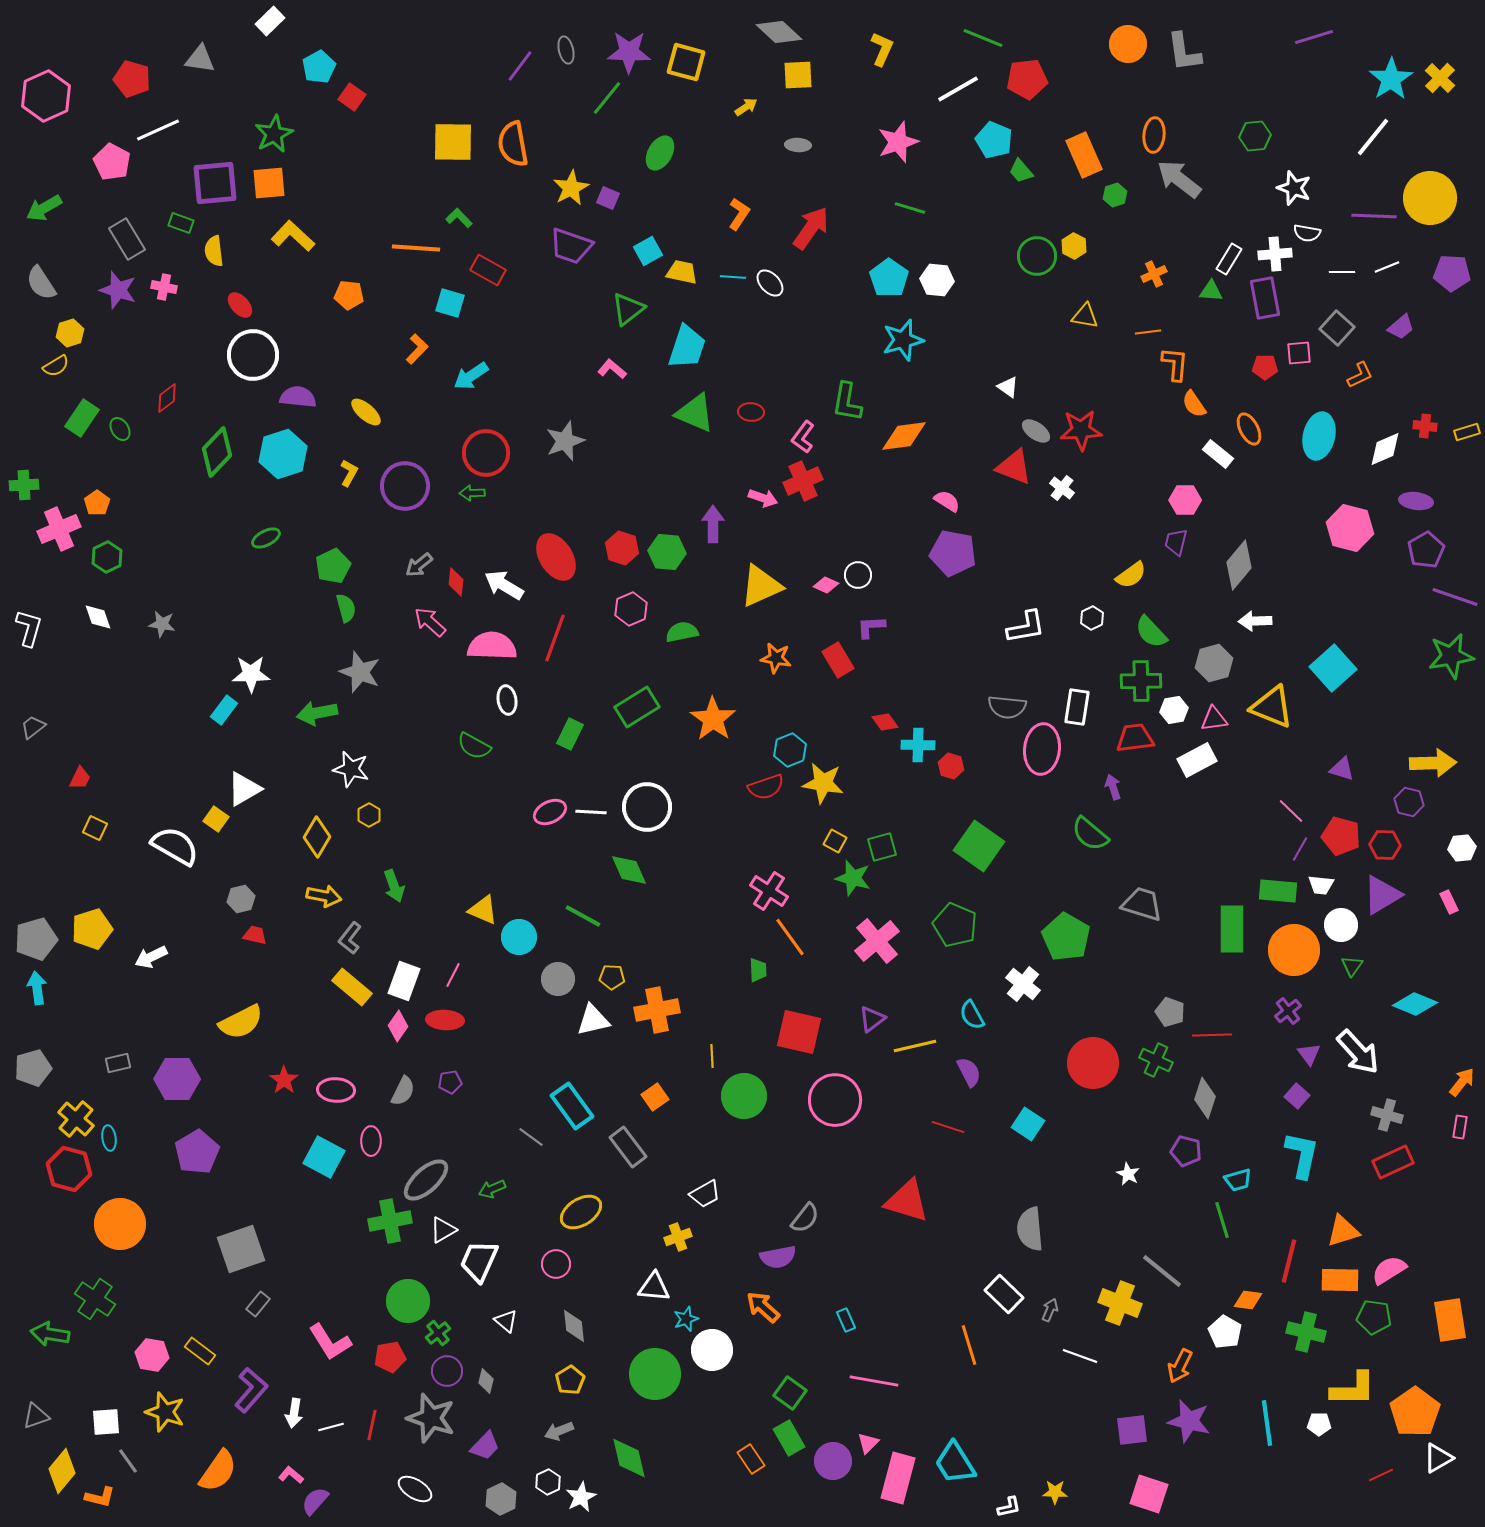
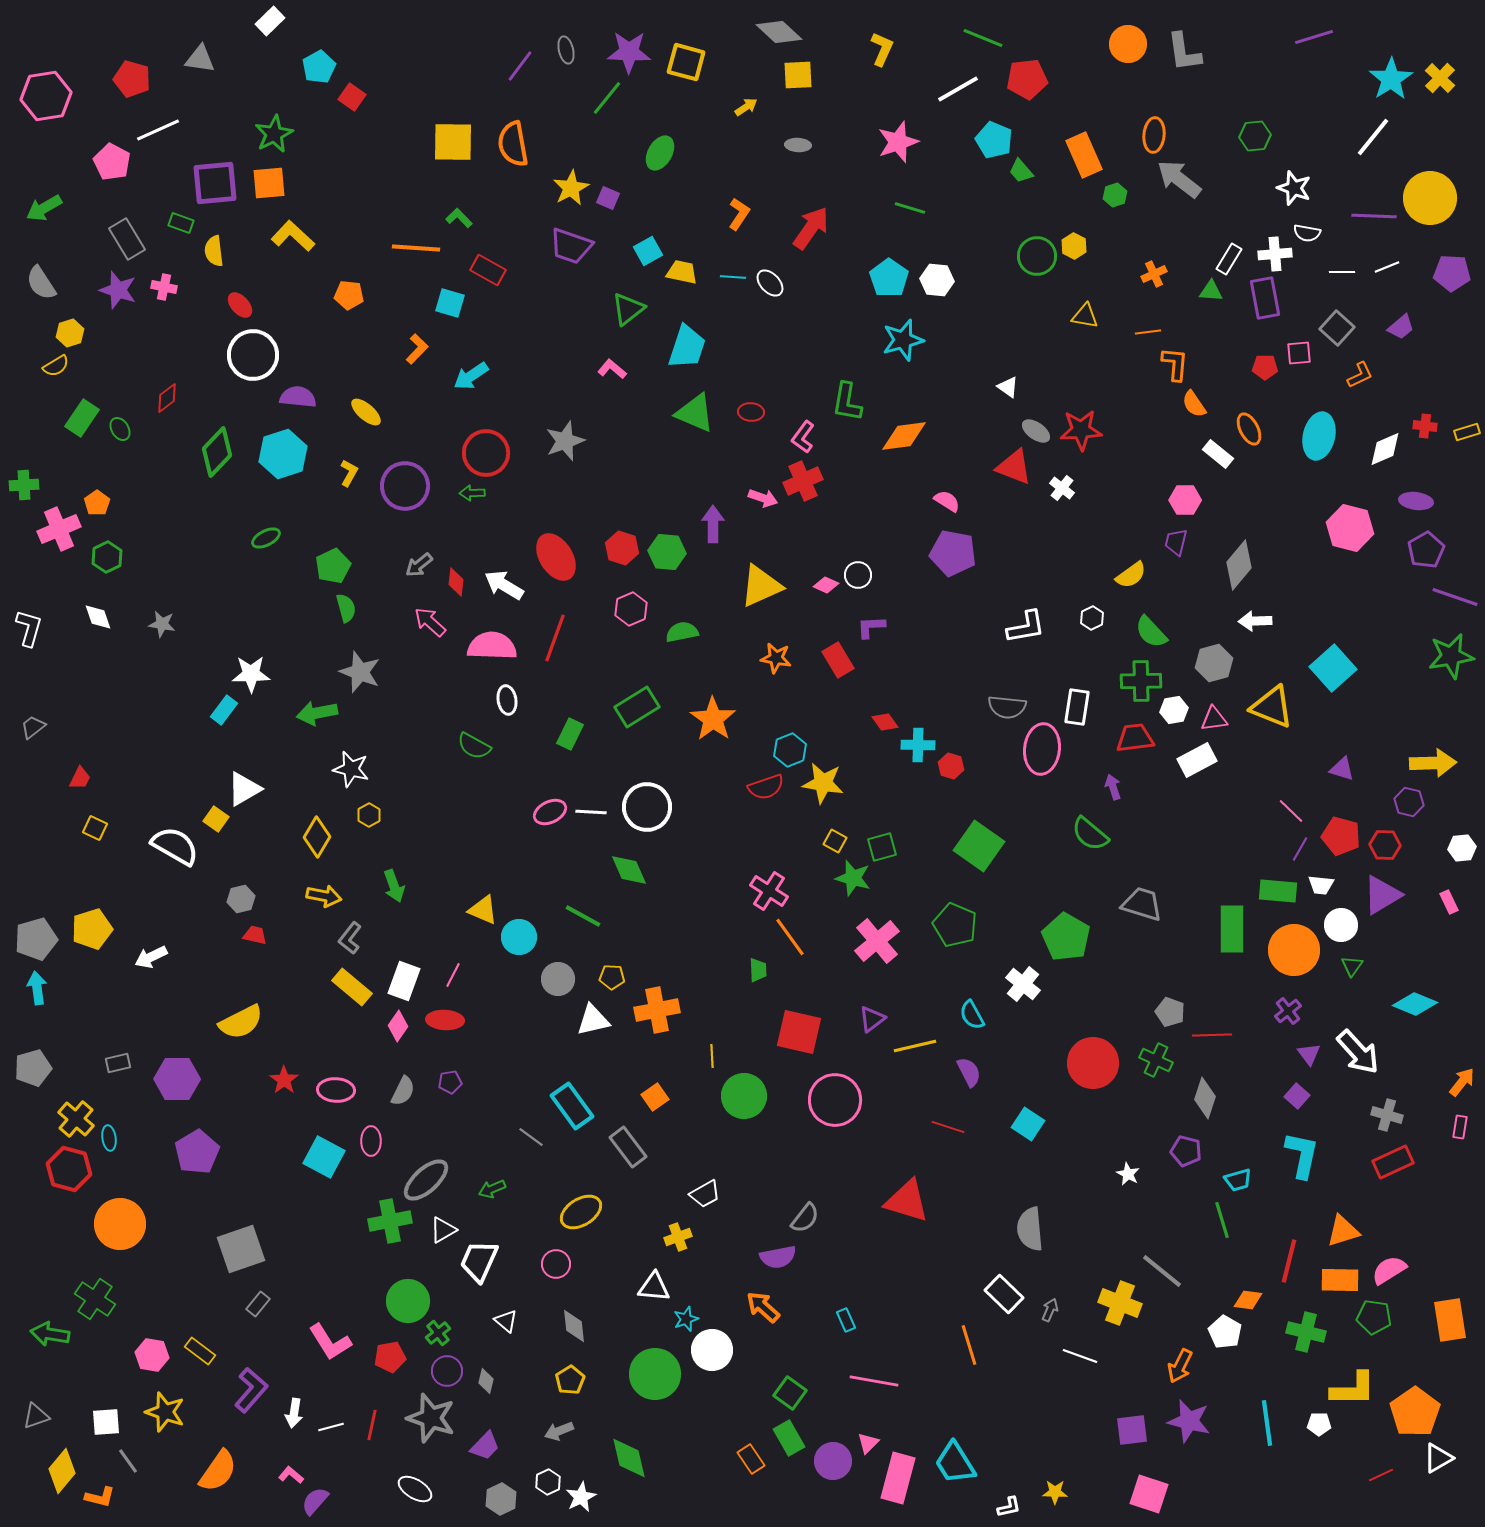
pink hexagon at (46, 96): rotated 15 degrees clockwise
